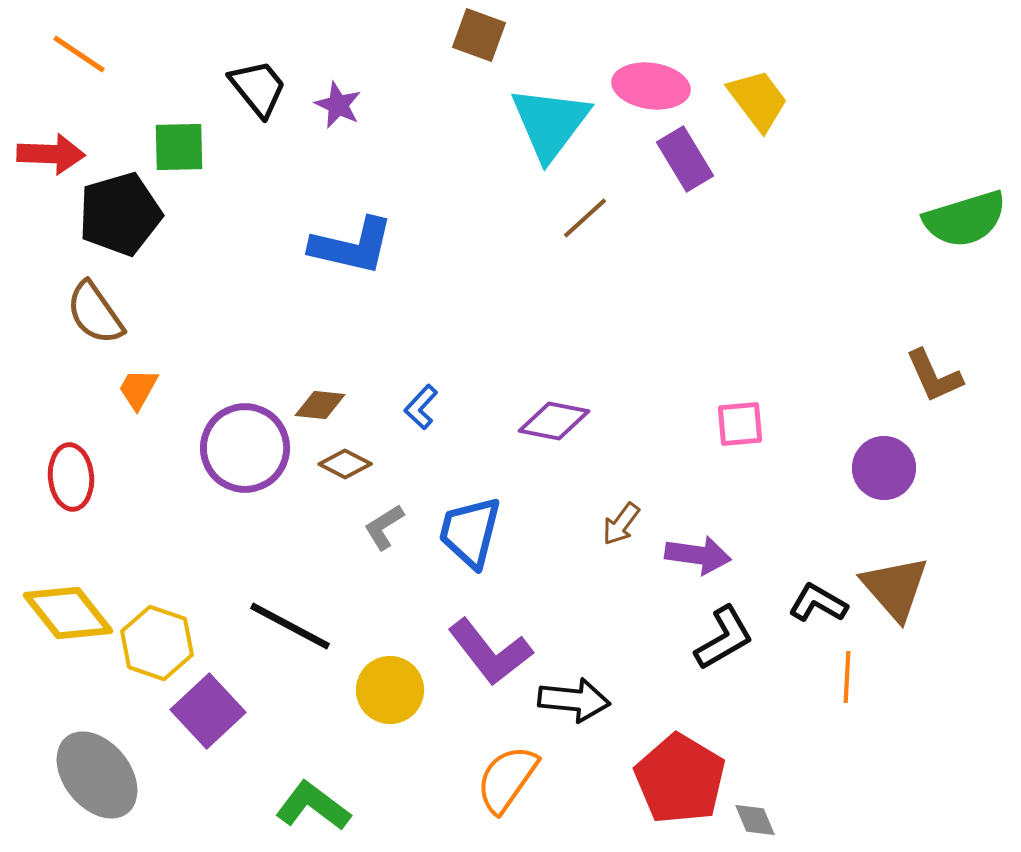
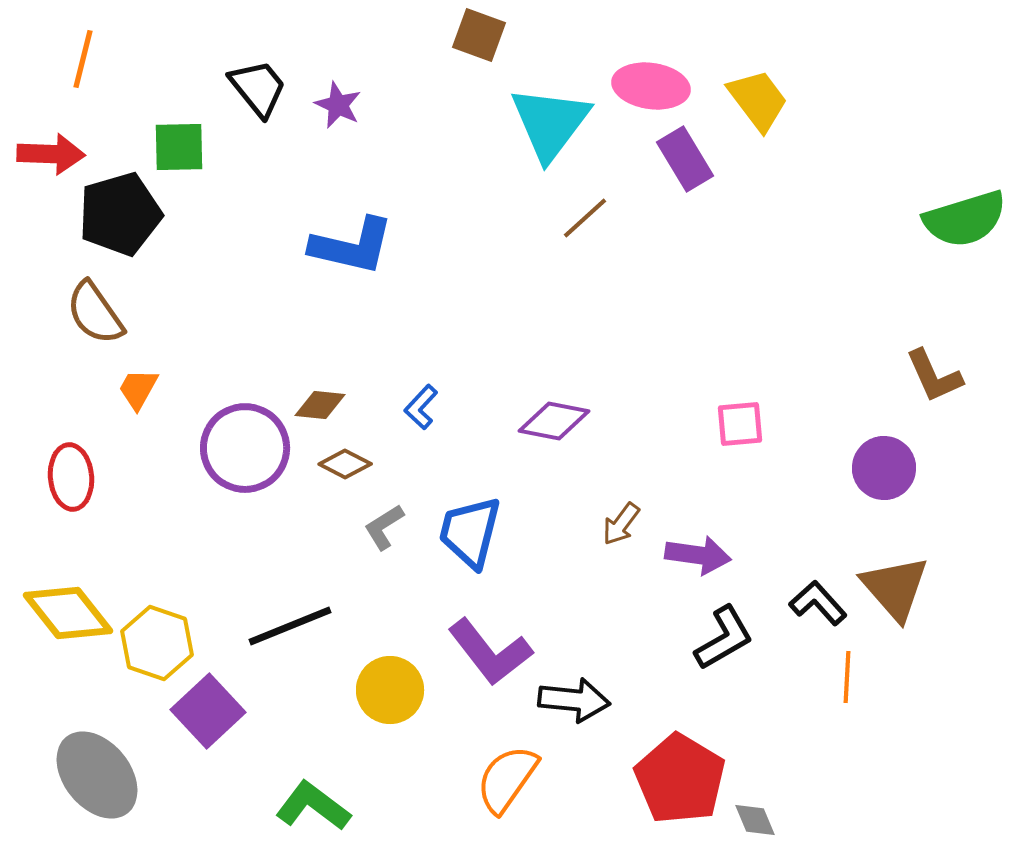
orange line at (79, 54): moved 4 px right, 5 px down; rotated 70 degrees clockwise
black L-shape at (818, 603): rotated 18 degrees clockwise
black line at (290, 626): rotated 50 degrees counterclockwise
